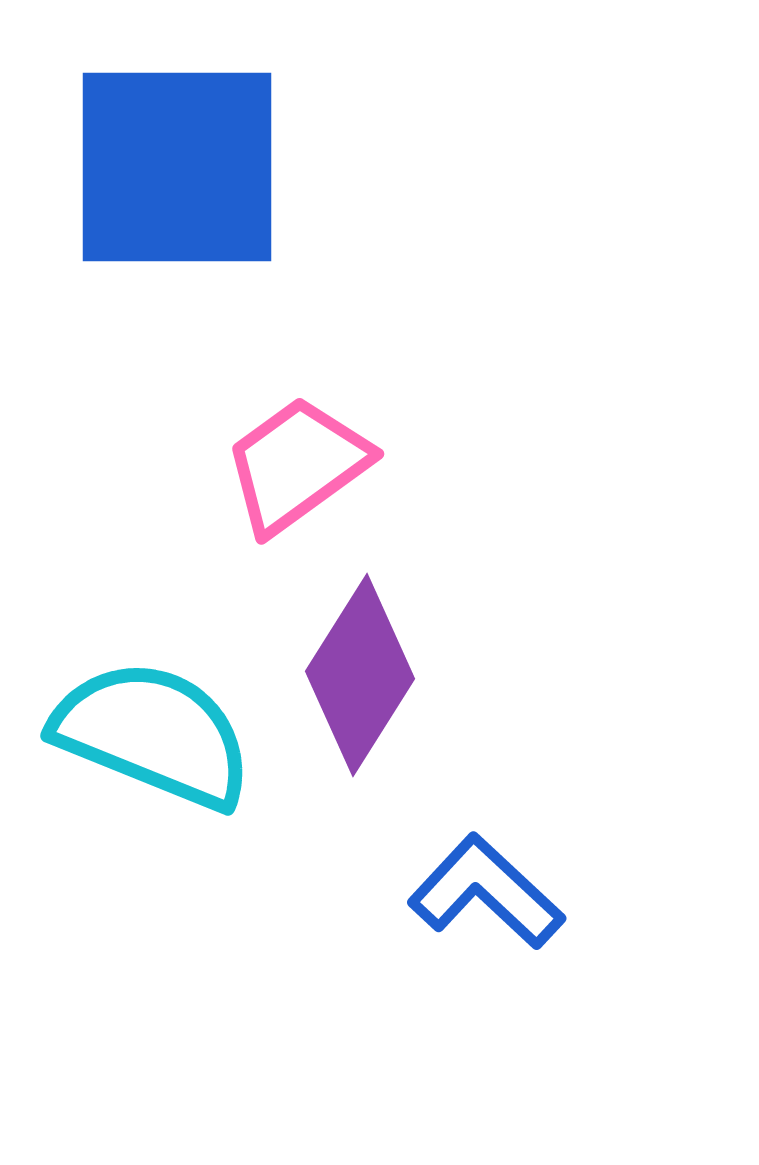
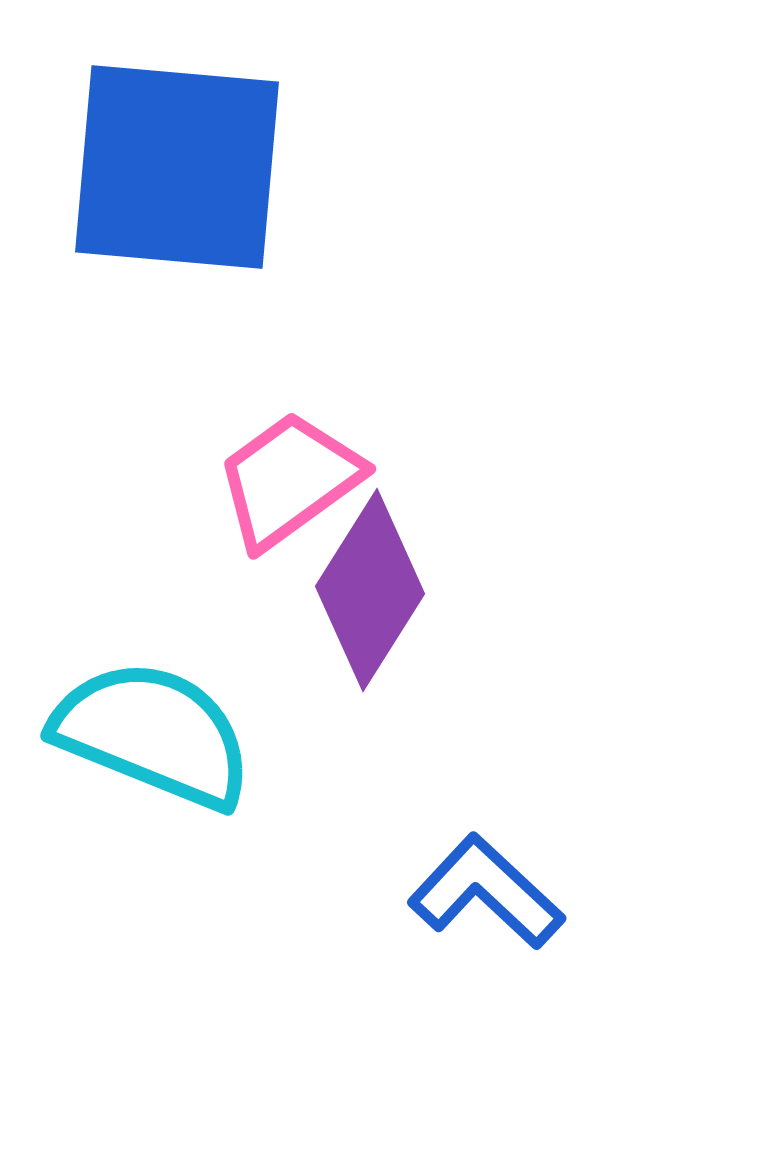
blue square: rotated 5 degrees clockwise
pink trapezoid: moved 8 px left, 15 px down
purple diamond: moved 10 px right, 85 px up
